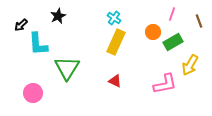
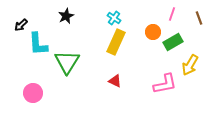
black star: moved 8 px right
brown line: moved 3 px up
green triangle: moved 6 px up
